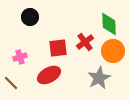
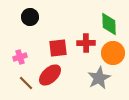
red cross: moved 1 px right, 1 px down; rotated 36 degrees clockwise
orange circle: moved 2 px down
red ellipse: moved 1 px right; rotated 15 degrees counterclockwise
brown line: moved 15 px right
